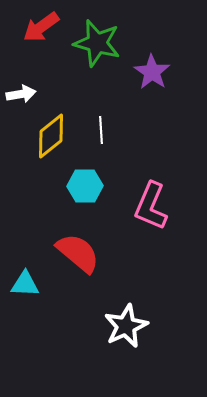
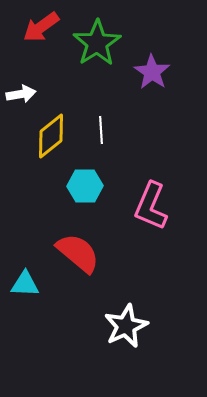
green star: rotated 24 degrees clockwise
